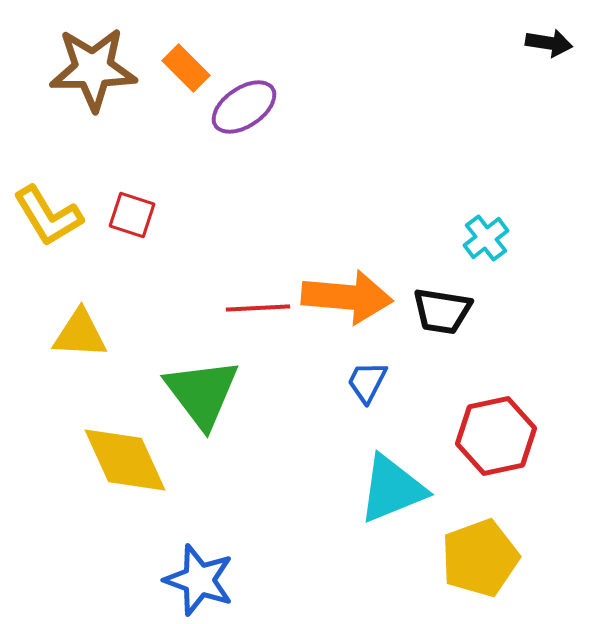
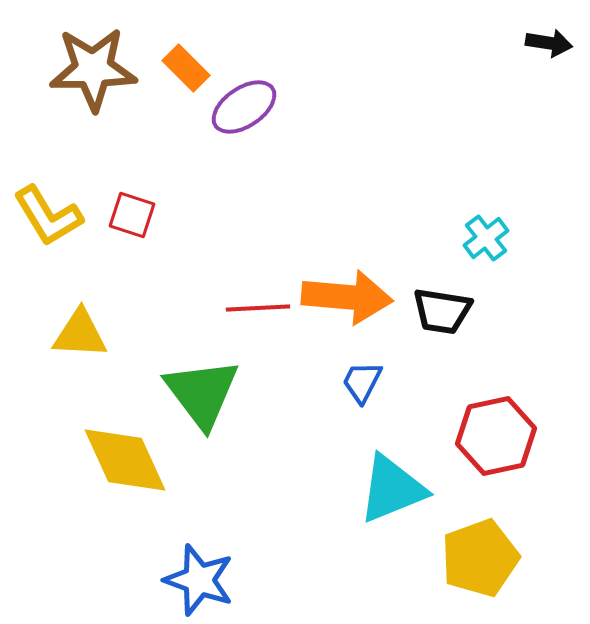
blue trapezoid: moved 5 px left
